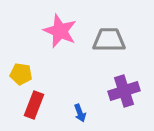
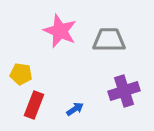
blue arrow: moved 5 px left, 4 px up; rotated 102 degrees counterclockwise
